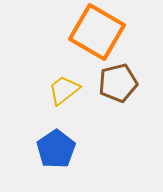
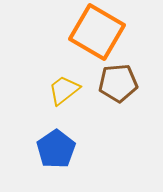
brown pentagon: rotated 9 degrees clockwise
